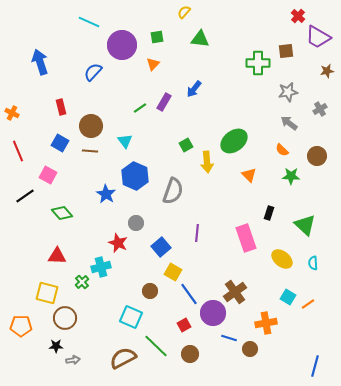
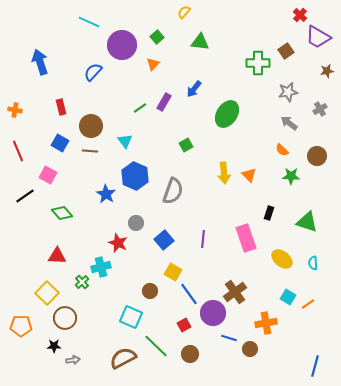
red cross at (298, 16): moved 2 px right, 1 px up
green square at (157, 37): rotated 32 degrees counterclockwise
green triangle at (200, 39): moved 3 px down
brown square at (286, 51): rotated 28 degrees counterclockwise
orange cross at (12, 113): moved 3 px right, 3 px up; rotated 16 degrees counterclockwise
green ellipse at (234, 141): moved 7 px left, 27 px up; rotated 20 degrees counterclockwise
yellow arrow at (207, 162): moved 17 px right, 11 px down
green triangle at (305, 225): moved 2 px right, 3 px up; rotated 25 degrees counterclockwise
purple line at (197, 233): moved 6 px right, 6 px down
blue square at (161, 247): moved 3 px right, 7 px up
yellow square at (47, 293): rotated 30 degrees clockwise
black star at (56, 346): moved 2 px left
